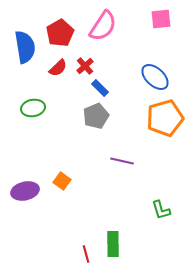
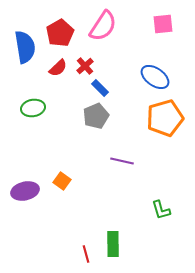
pink square: moved 2 px right, 5 px down
blue ellipse: rotated 8 degrees counterclockwise
